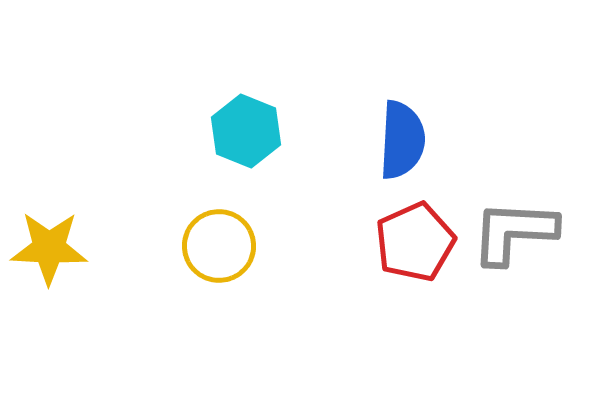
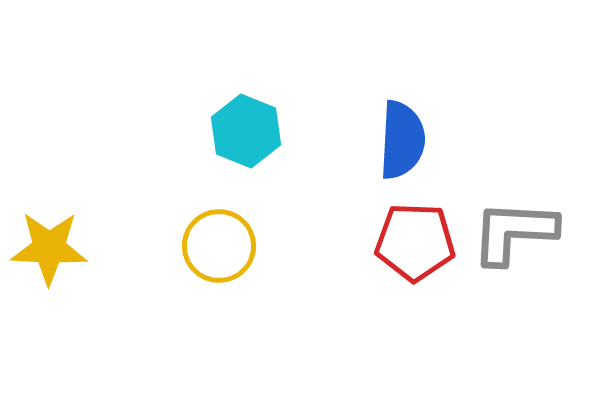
red pentagon: rotated 26 degrees clockwise
